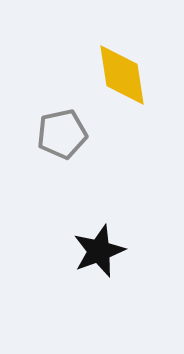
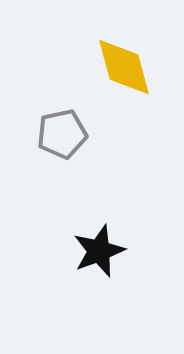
yellow diamond: moved 2 px right, 8 px up; rotated 6 degrees counterclockwise
